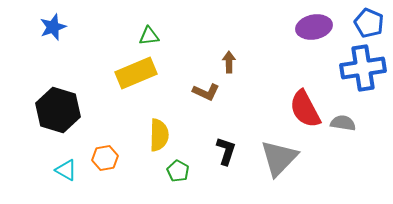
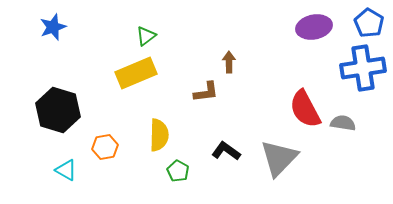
blue pentagon: rotated 8 degrees clockwise
green triangle: moved 3 px left; rotated 30 degrees counterclockwise
brown L-shape: rotated 32 degrees counterclockwise
black L-shape: rotated 72 degrees counterclockwise
orange hexagon: moved 11 px up
